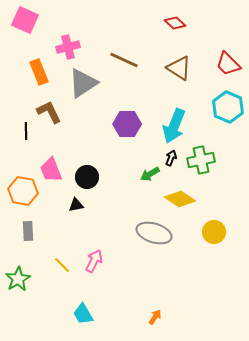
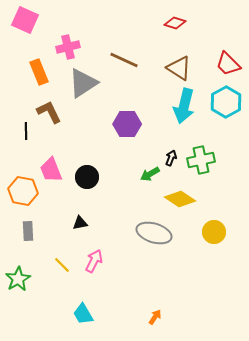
red diamond: rotated 25 degrees counterclockwise
cyan hexagon: moved 2 px left, 5 px up; rotated 8 degrees clockwise
cyan arrow: moved 10 px right, 20 px up; rotated 8 degrees counterclockwise
black triangle: moved 4 px right, 18 px down
